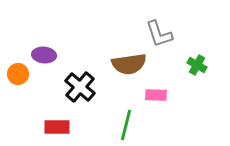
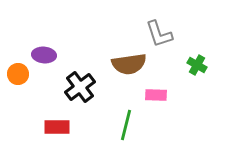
black cross: rotated 12 degrees clockwise
